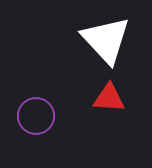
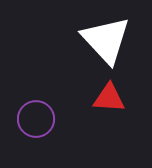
purple circle: moved 3 px down
